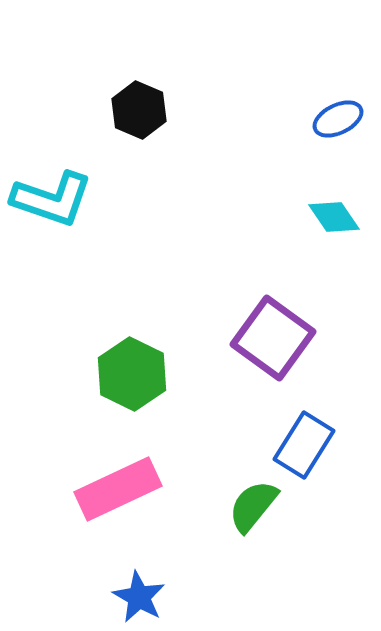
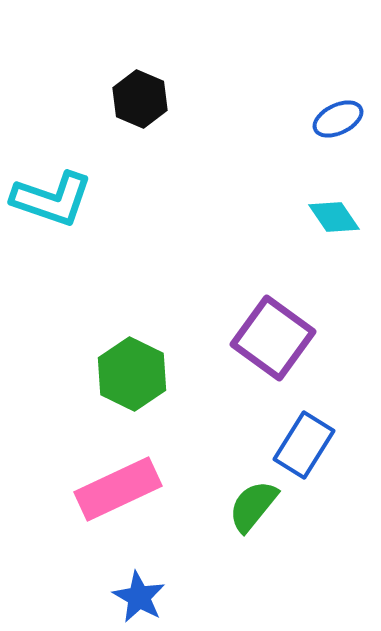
black hexagon: moved 1 px right, 11 px up
